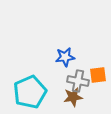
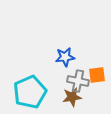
orange square: moved 1 px left
brown star: moved 1 px left
